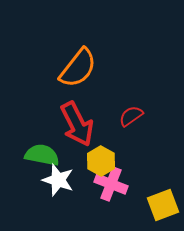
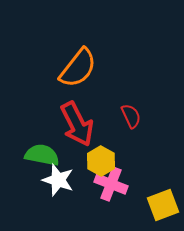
red semicircle: rotated 100 degrees clockwise
